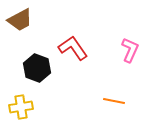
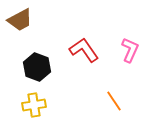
red L-shape: moved 11 px right, 2 px down
black hexagon: moved 1 px up
orange line: rotated 45 degrees clockwise
yellow cross: moved 13 px right, 2 px up
